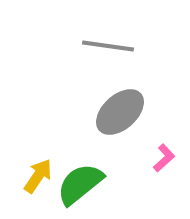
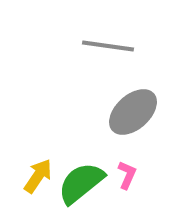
gray ellipse: moved 13 px right
pink L-shape: moved 37 px left, 17 px down; rotated 24 degrees counterclockwise
green semicircle: moved 1 px right, 1 px up
